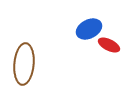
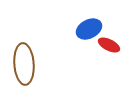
brown ellipse: rotated 9 degrees counterclockwise
